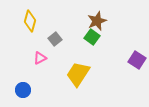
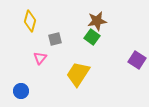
brown star: rotated 12 degrees clockwise
gray square: rotated 24 degrees clockwise
pink triangle: rotated 24 degrees counterclockwise
blue circle: moved 2 px left, 1 px down
